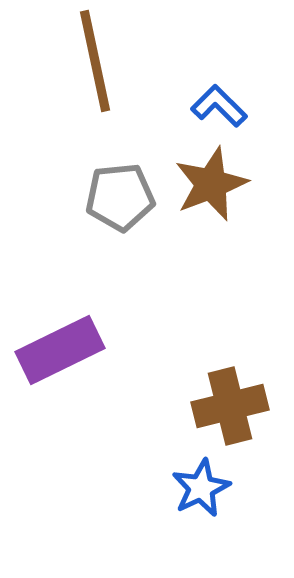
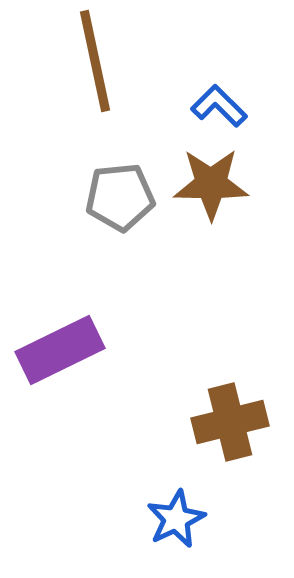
brown star: rotated 22 degrees clockwise
brown cross: moved 16 px down
blue star: moved 25 px left, 31 px down
